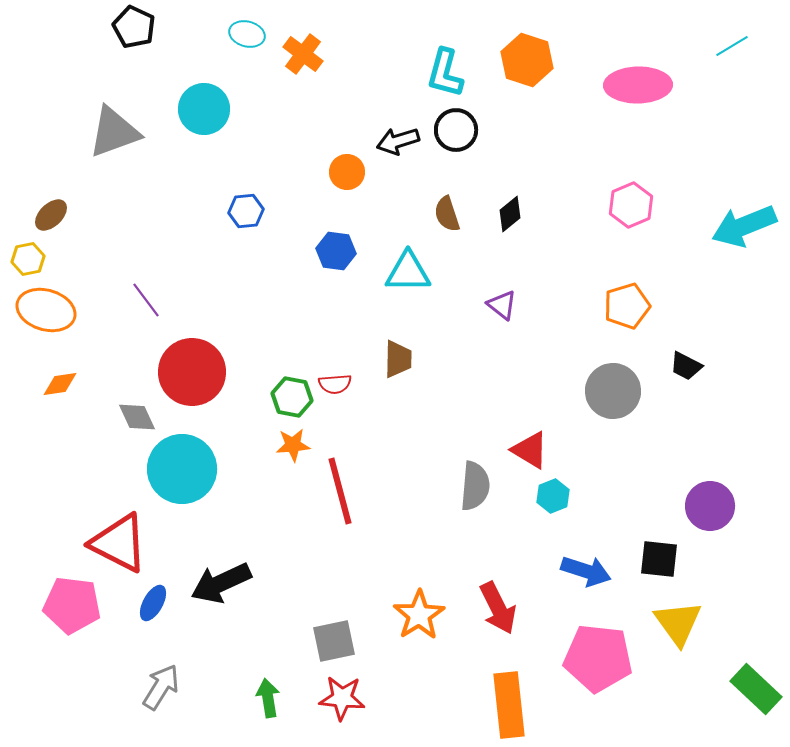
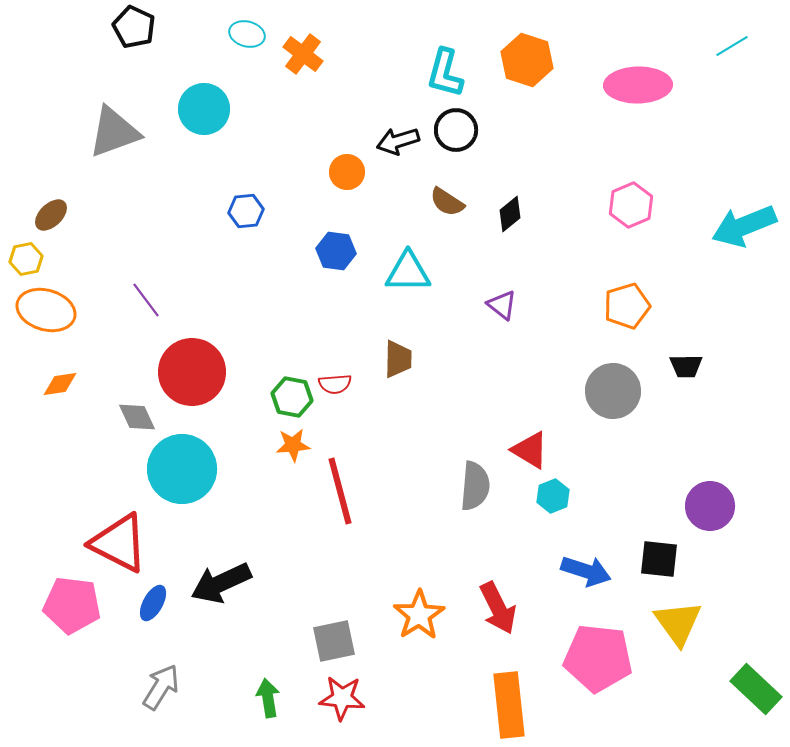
brown semicircle at (447, 214): moved 12 px up; rotated 39 degrees counterclockwise
yellow hexagon at (28, 259): moved 2 px left
black trapezoid at (686, 366): rotated 28 degrees counterclockwise
